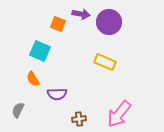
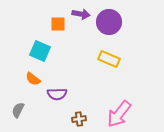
orange square: rotated 21 degrees counterclockwise
yellow rectangle: moved 4 px right, 3 px up
orange semicircle: rotated 21 degrees counterclockwise
